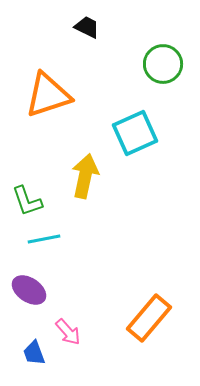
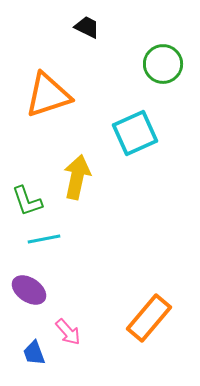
yellow arrow: moved 8 px left, 1 px down
